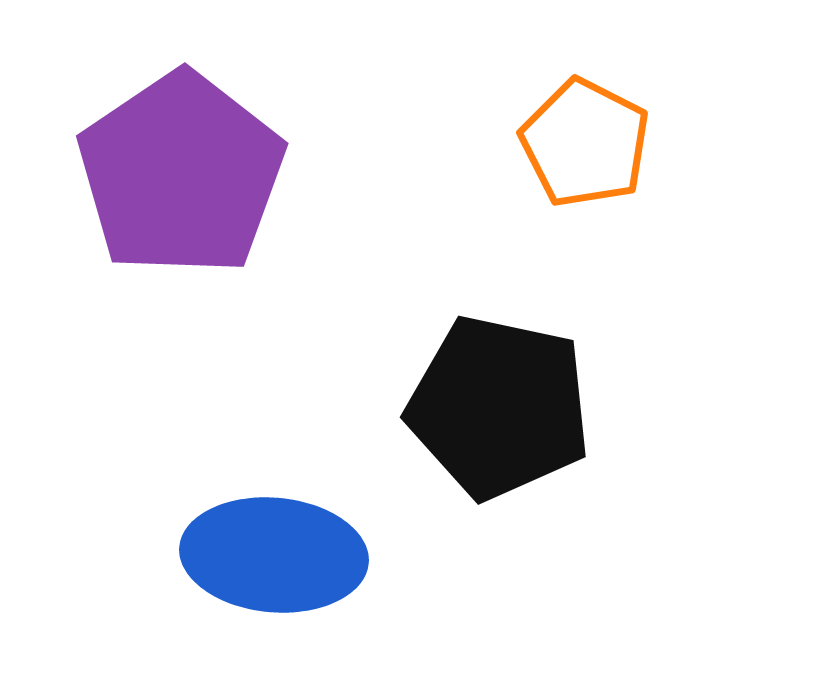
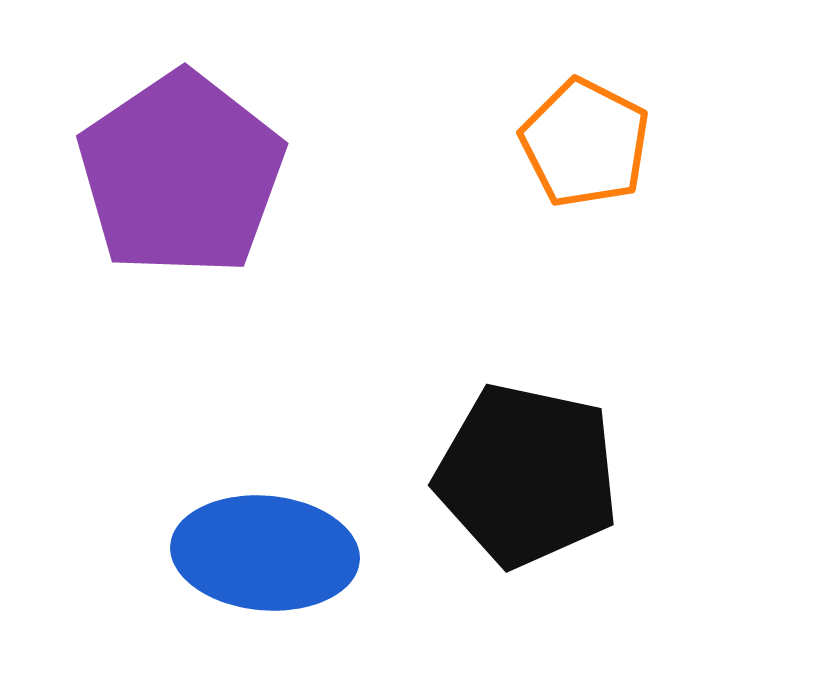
black pentagon: moved 28 px right, 68 px down
blue ellipse: moved 9 px left, 2 px up
